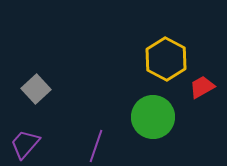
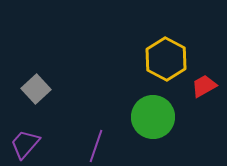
red trapezoid: moved 2 px right, 1 px up
